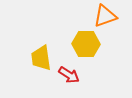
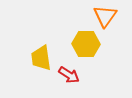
orange triangle: rotated 35 degrees counterclockwise
